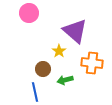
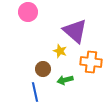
pink circle: moved 1 px left, 1 px up
yellow star: moved 1 px right; rotated 16 degrees counterclockwise
orange cross: moved 1 px left, 1 px up
